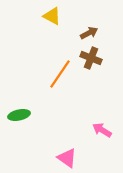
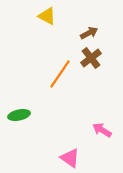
yellow triangle: moved 5 px left
brown cross: rotated 30 degrees clockwise
pink triangle: moved 3 px right
